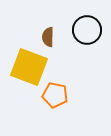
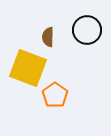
yellow square: moved 1 px left, 1 px down
orange pentagon: rotated 25 degrees clockwise
